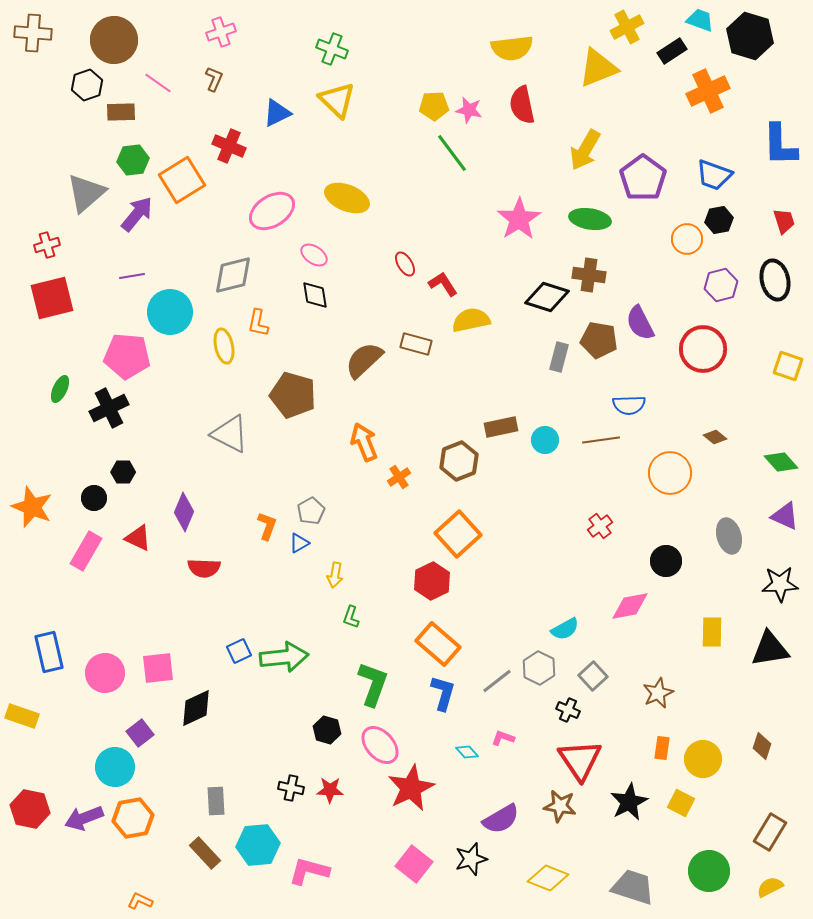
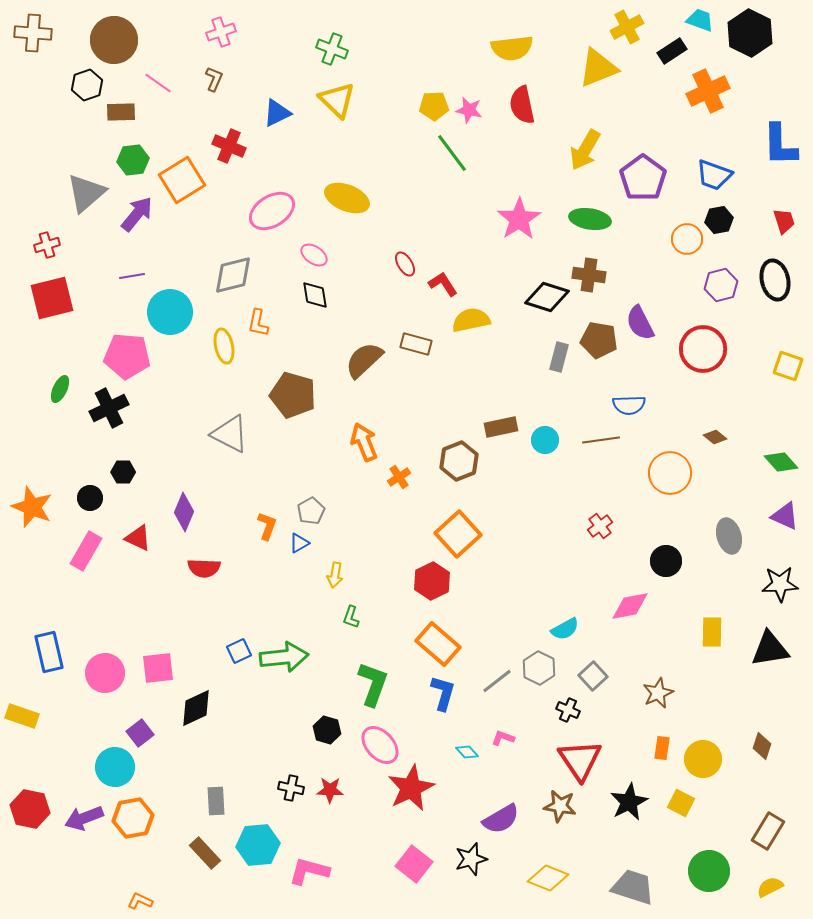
black hexagon at (750, 36): moved 3 px up; rotated 9 degrees clockwise
black circle at (94, 498): moved 4 px left
brown rectangle at (770, 832): moved 2 px left, 1 px up
